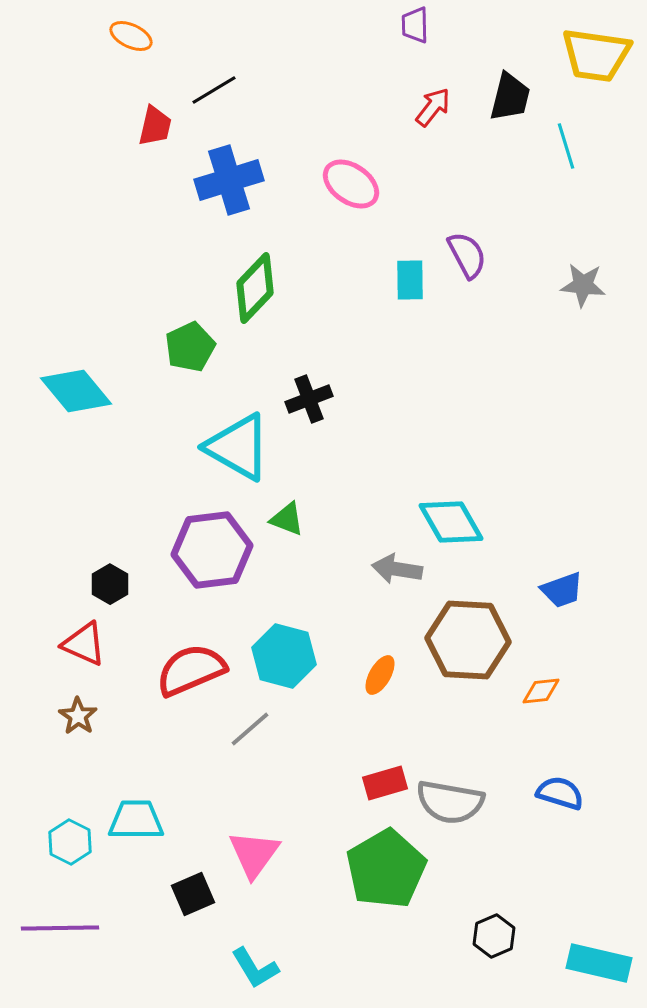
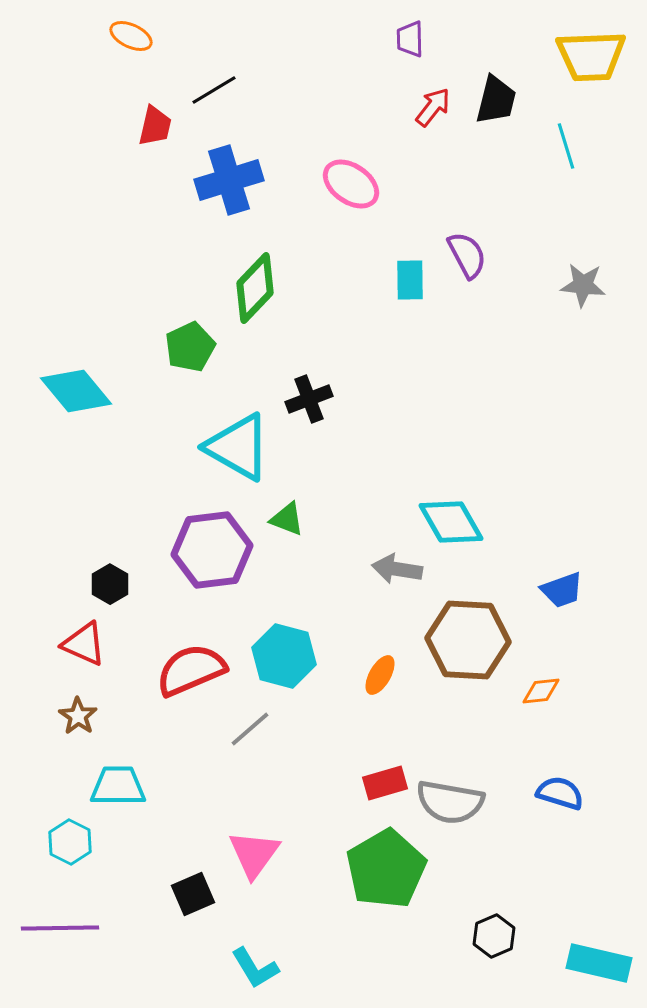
purple trapezoid at (415, 25): moved 5 px left, 14 px down
yellow trapezoid at (596, 55): moved 5 px left, 1 px down; rotated 10 degrees counterclockwise
black trapezoid at (510, 97): moved 14 px left, 3 px down
cyan trapezoid at (136, 820): moved 18 px left, 34 px up
